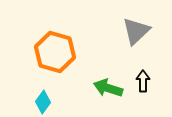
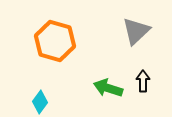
orange hexagon: moved 11 px up
cyan diamond: moved 3 px left
